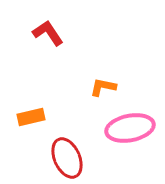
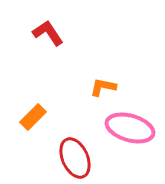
orange rectangle: moved 2 px right; rotated 32 degrees counterclockwise
pink ellipse: rotated 27 degrees clockwise
red ellipse: moved 8 px right
